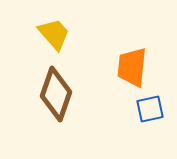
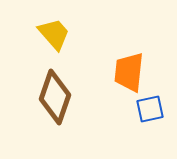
orange trapezoid: moved 3 px left, 5 px down
brown diamond: moved 1 px left, 3 px down
